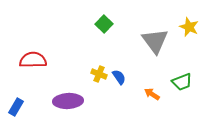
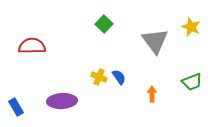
yellow star: moved 2 px right
red semicircle: moved 1 px left, 14 px up
yellow cross: moved 3 px down
green trapezoid: moved 10 px right
orange arrow: rotated 56 degrees clockwise
purple ellipse: moved 6 px left
blue rectangle: rotated 60 degrees counterclockwise
